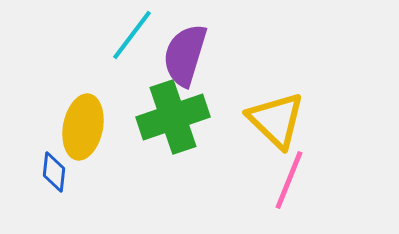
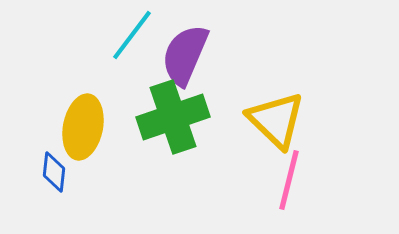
purple semicircle: rotated 6 degrees clockwise
pink line: rotated 8 degrees counterclockwise
